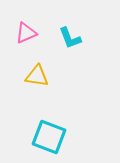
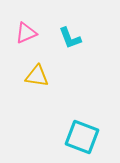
cyan square: moved 33 px right
